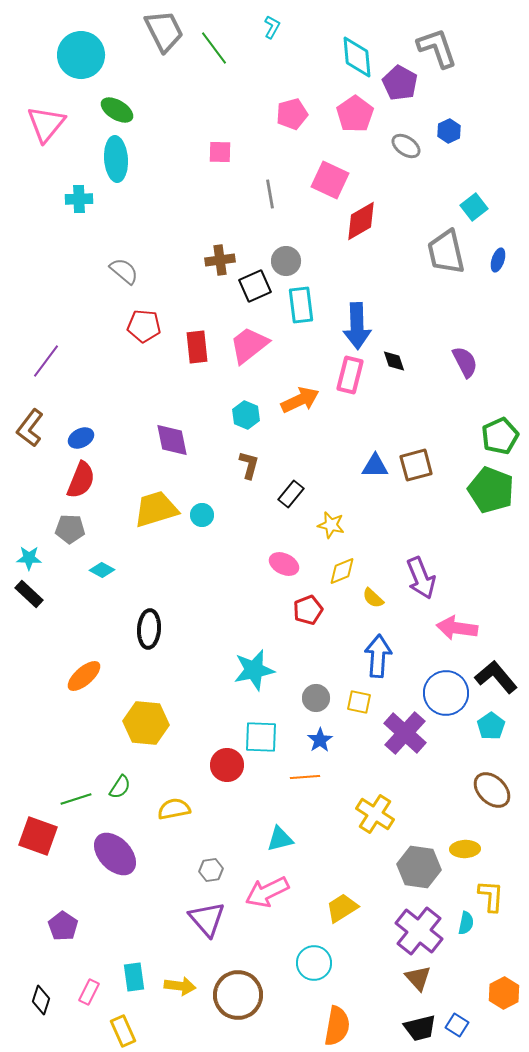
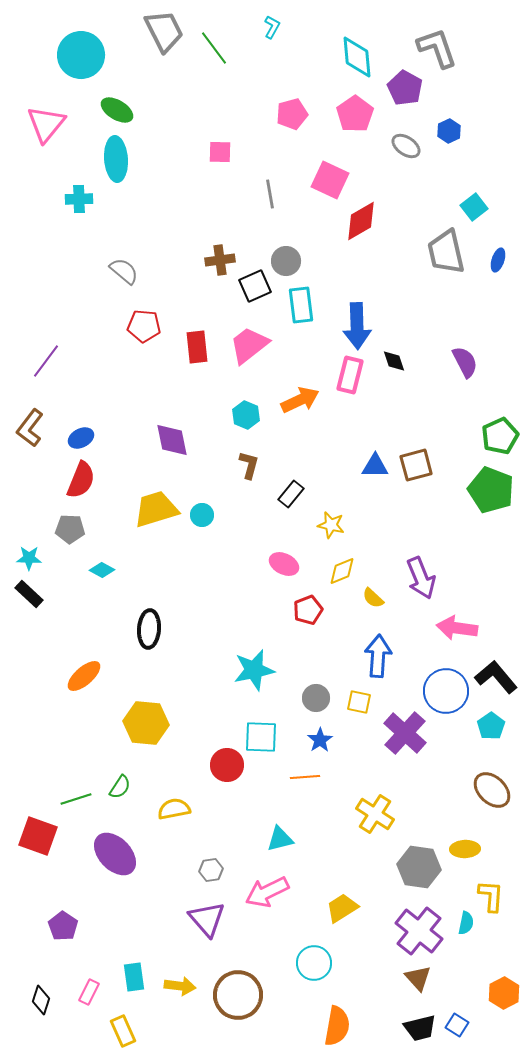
purple pentagon at (400, 83): moved 5 px right, 5 px down
blue circle at (446, 693): moved 2 px up
